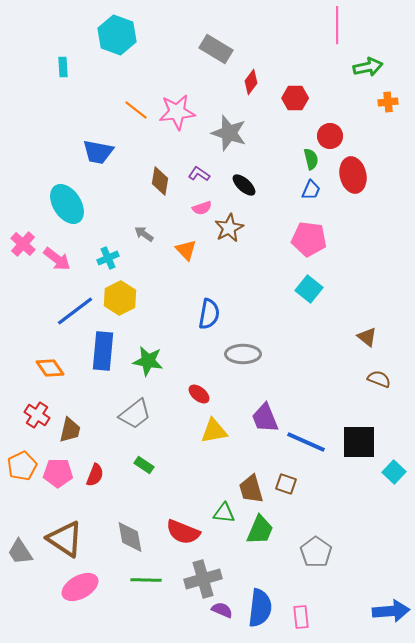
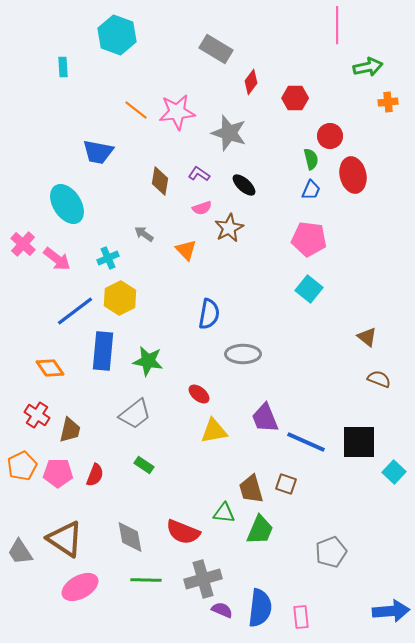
gray pentagon at (316, 552): moved 15 px right; rotated 16 degrees clockwise
